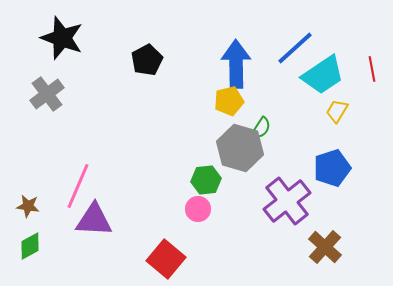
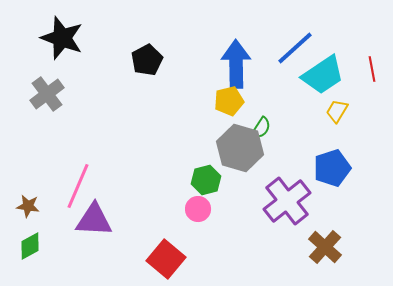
green hexagon: rotated 8 degrees counterclockwise
